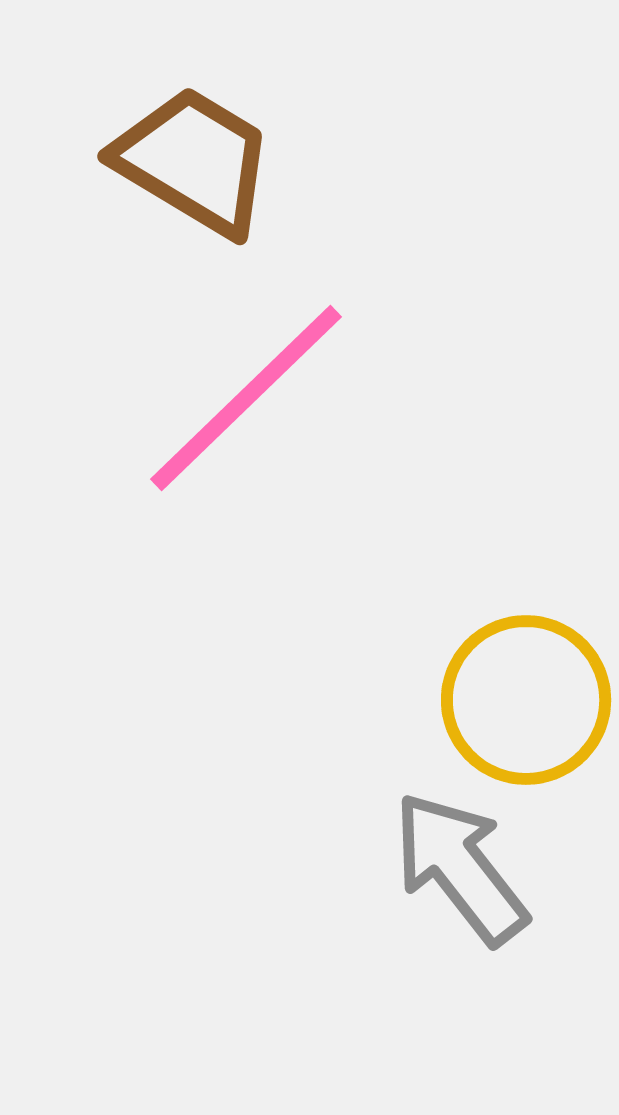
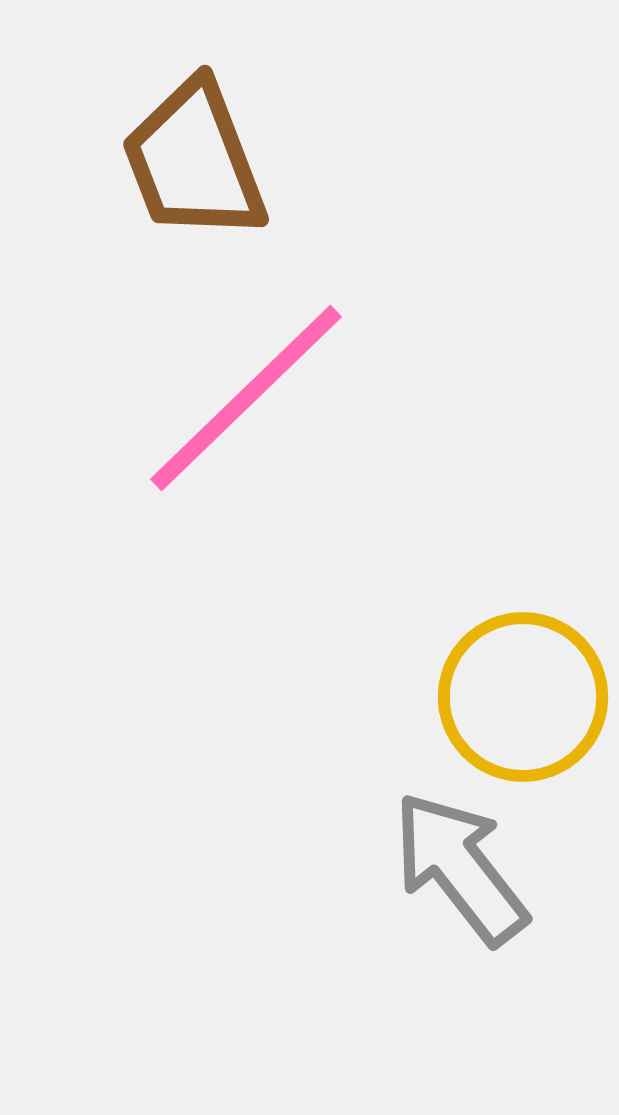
brown trapezoid: rotated 142 degrees counterclockwise
yellow circle: moved 3 px left, 3 px up
